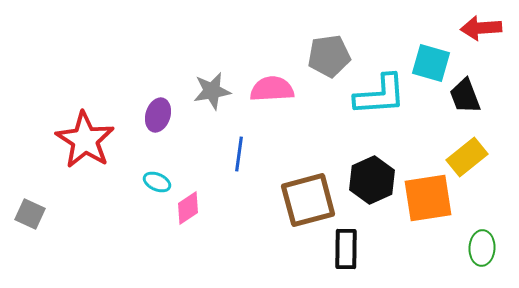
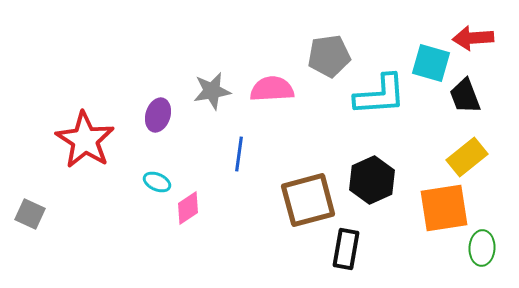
red arrow: moved 8 px left, 10 px down
orange square: moved 16 px right, 10 px down
black rectangle: rotated 9 degrees clockwise
